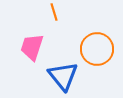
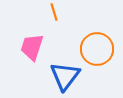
blue triangle: moved 2 px right; rotated 16 degrees clockwise
